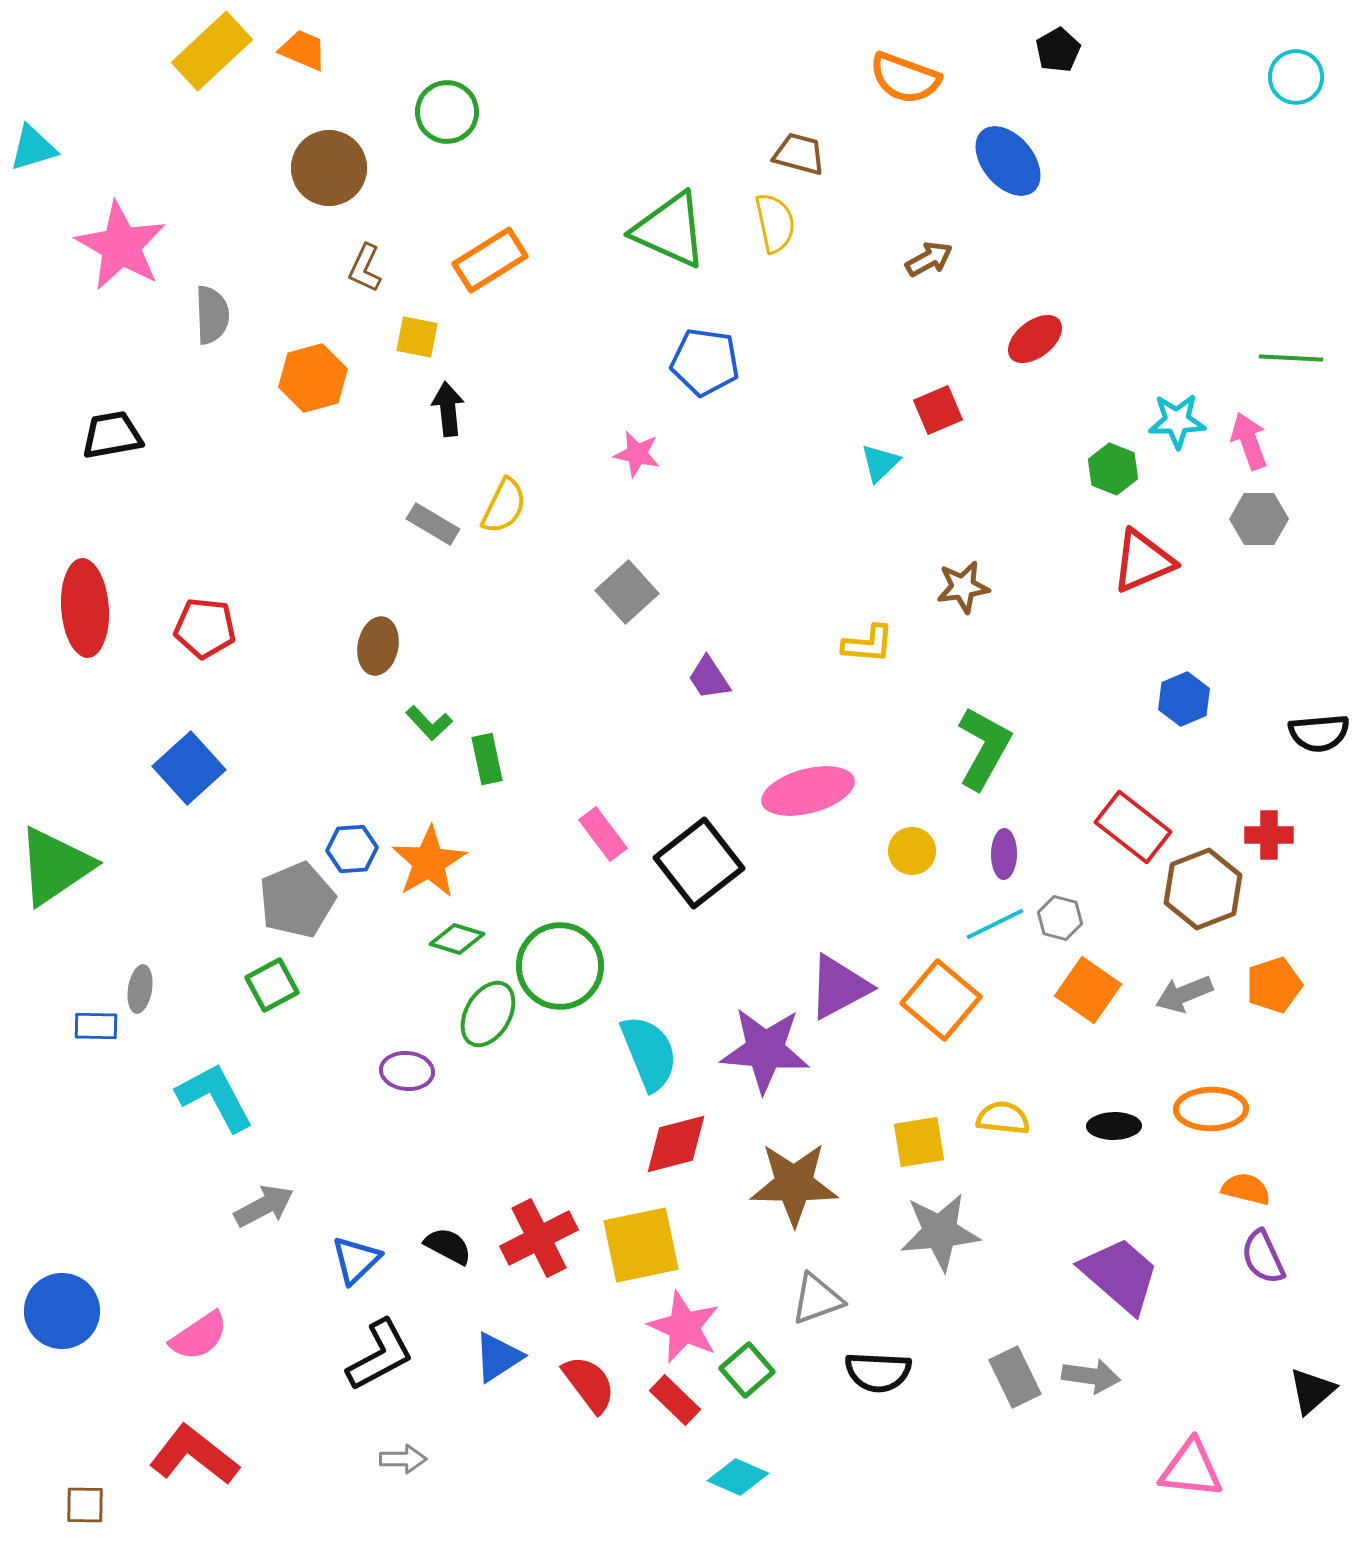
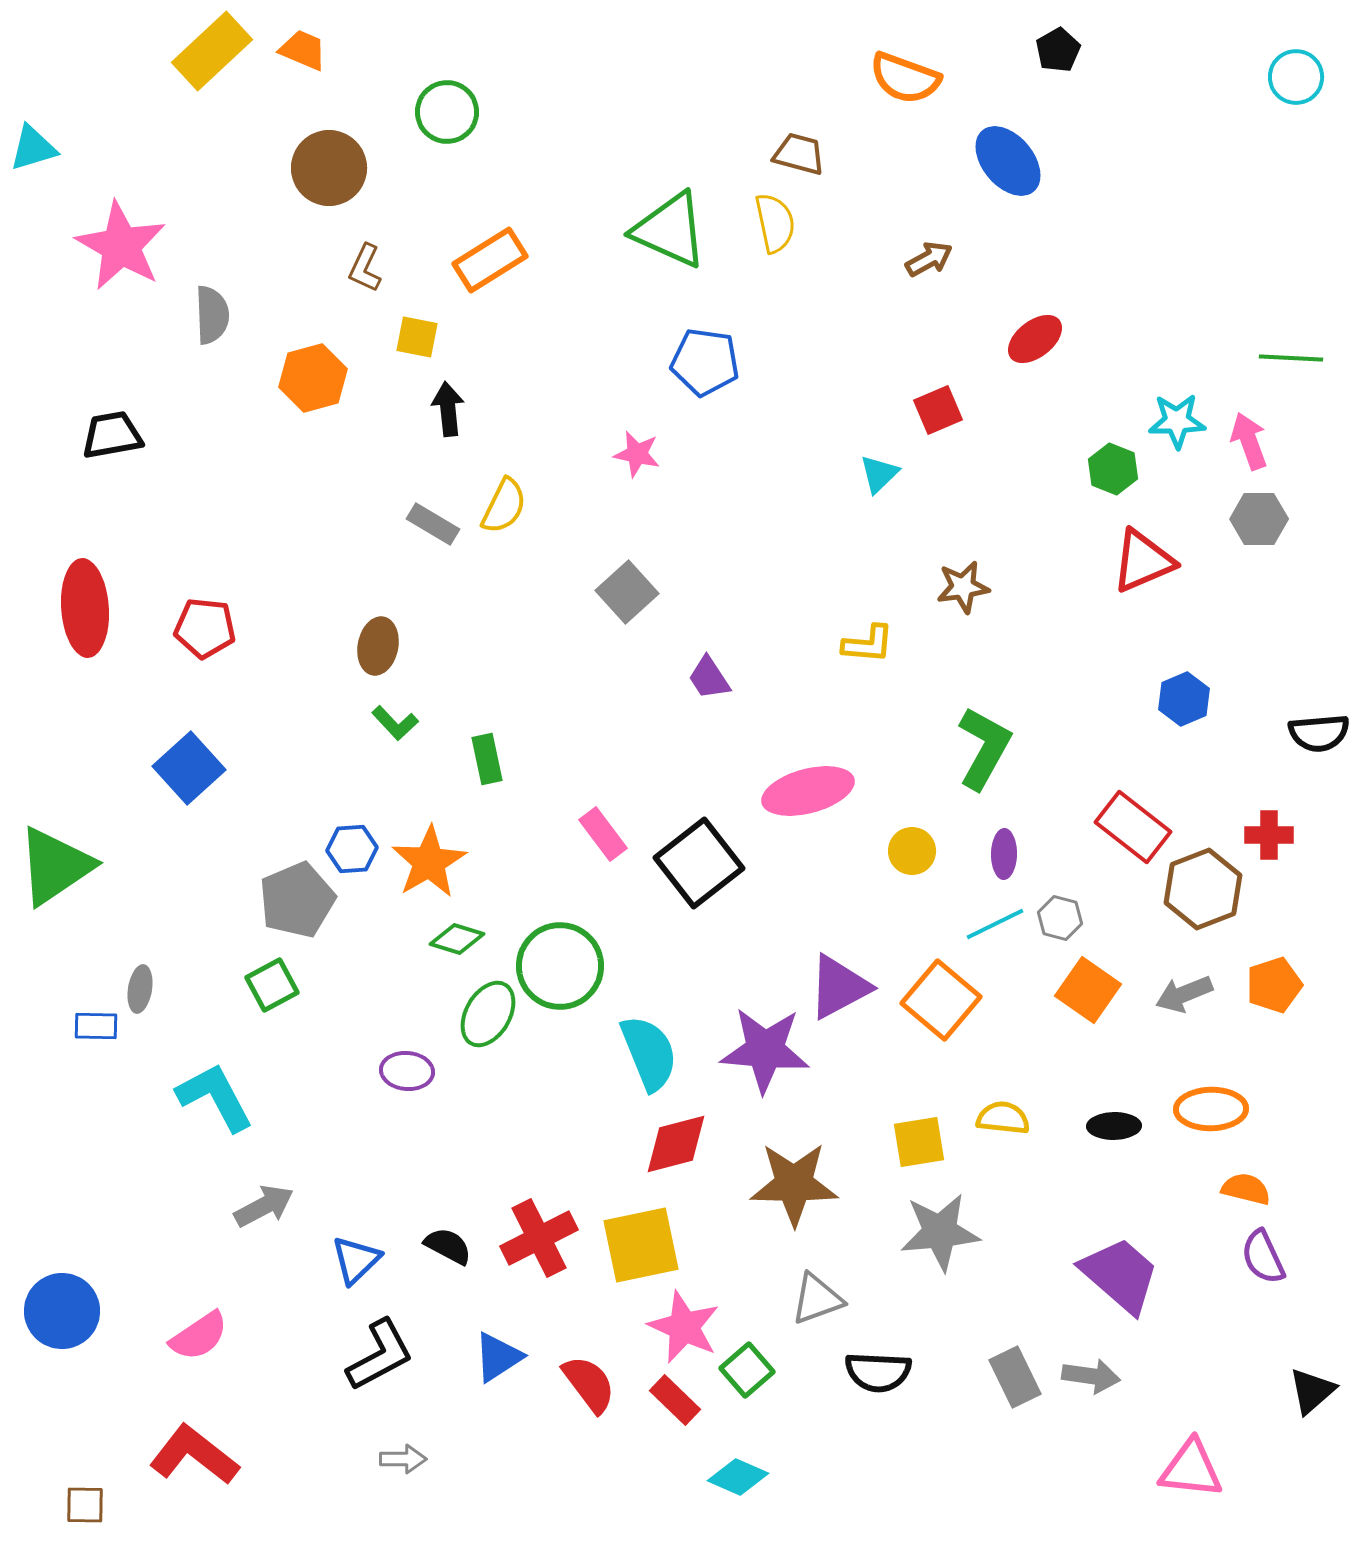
cyan triangle at (880, 463): moved 1 px left, 11 px down
green L-shape at (429, 723): moved 34 px left
